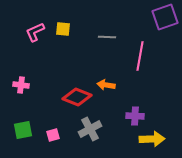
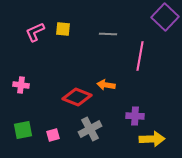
purple square: rotated 28 degrees counterclockwise
gray line: moved 1 px right, 3 px up
